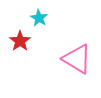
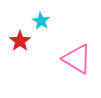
cyan star: moved 2 px right, 3 px down
